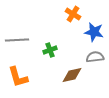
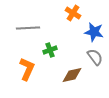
orange cross: moved 1 px up
gray line: moved 11 px right, 12 px up
gray semicircle: rotated 60 degrees clockwise
orange L-shape: moved 9 px right, 8 px up; rotated 140 degrees counterclockwise
